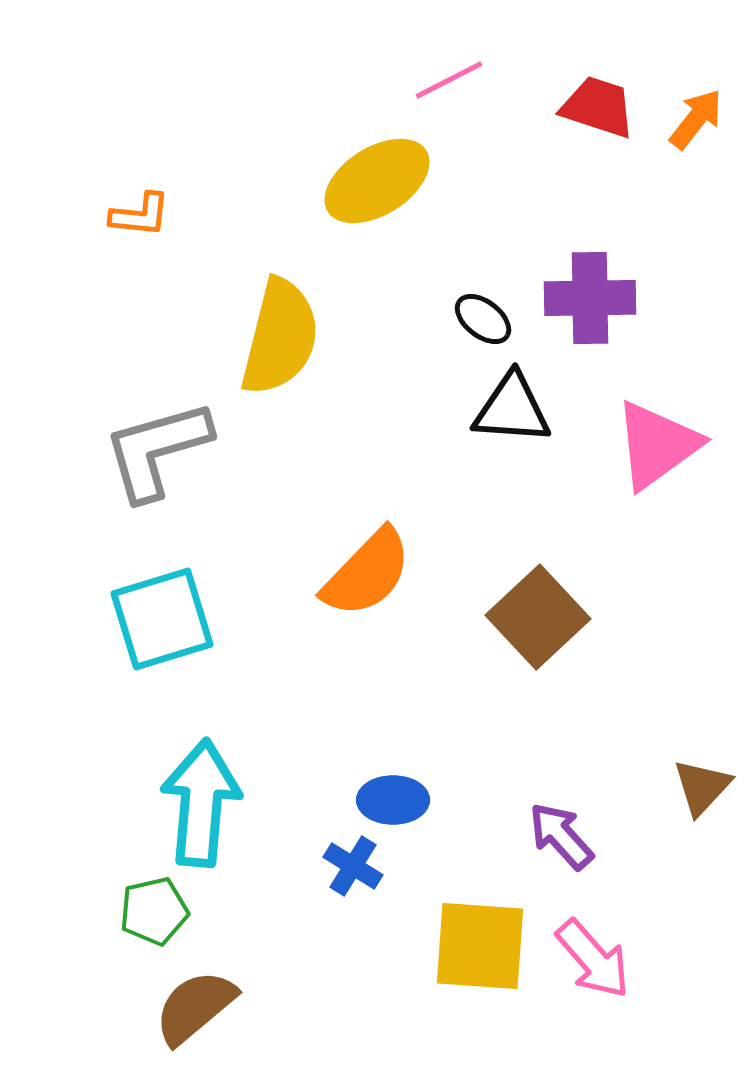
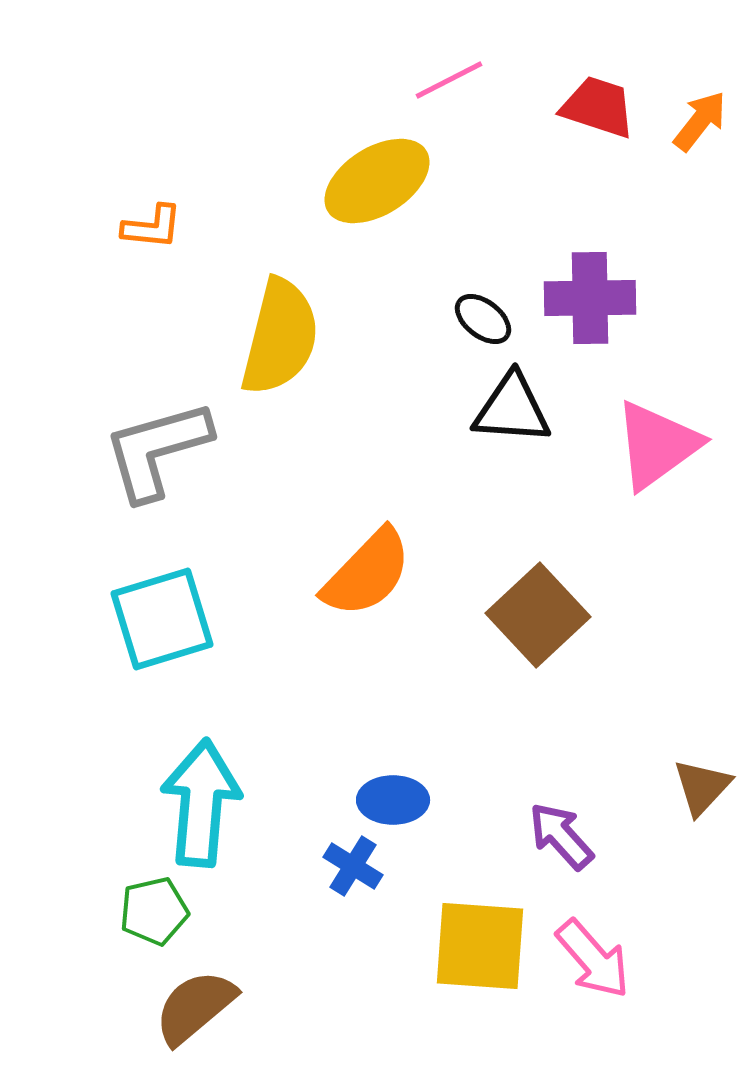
orange arrow: moved 4 px right, 2 px down
orange L-shape: moved 12 px right, 12 px down
brown square: moved 2 px up
